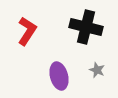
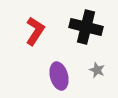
red L-shape: moved 8 px right
